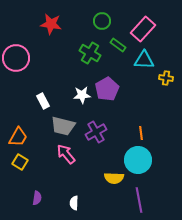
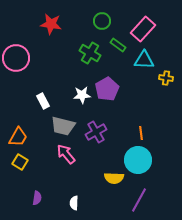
purple line: rotated 40 degrees clockwise
